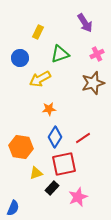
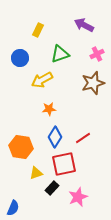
purple arrow: moved 1 px left, 2 px down; rotated 150 degrees clockwise
yellow rectangle: moved 2 px up
yellow arrow: moved 2 px right, 1 px down
